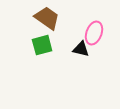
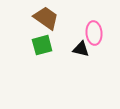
brown trapezoid: moved 1 px left
pink ellipse: rotated 25 degrees counterclockwise
